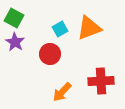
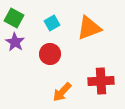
cyan square: moved 8 px left, 6 px up
